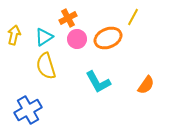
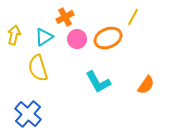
orange cross: moved 3 px left, 1 px up
yellow semicircle: moved 8 px left, 2 px down
blue cross: moved 4 px down; rotated 20 degrees counterclockwise
